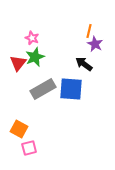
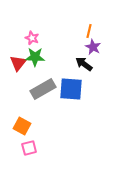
purple star: moved 2 px left, 3 px down
green star: rotated 24 degrees clockwise
orange square: moved 3 px right, 3 px up
